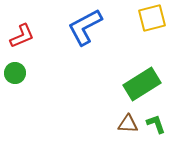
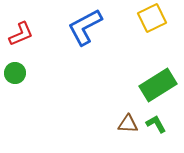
yellow square: rotated 12 degrees counterclockwise
red L-shape: moved 1 px left, 2 px up
green rectangle: moved 16 px right, 1 px down
green L-shape: rotated 10 degrees counterclockwise
